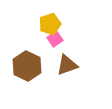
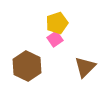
yellow pentagon: moved 7 px right, 1 px up
brown triangle: moved 18 px right, 2 px down; rotated 25 degrees counterclockwise
